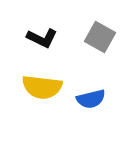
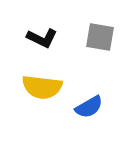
gray square: rotated 20 degrees counterclockwise
blue semicircle: moved 2 px left, 8 px down; rotated 16 degrees counterclockwise
